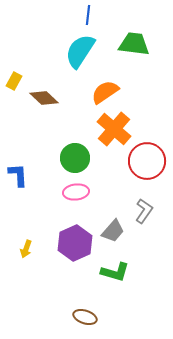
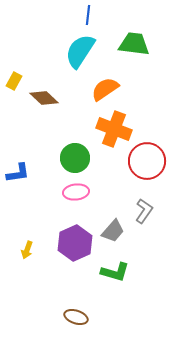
orange semicircle: moved 3 px up
orange cross: rotated 20 degrees counterclockwise
blue L-shape: moved 2 px up; rotated 85 degrees clockwise
yellow arrow: moved 1 px right, 1 px down
brown ellipse: moved 9 px left
